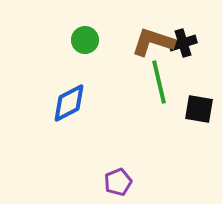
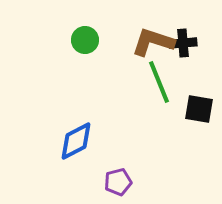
black cross: rotated 12 degrees clockwise
green line: rotated 9 degrees counterclockwise
blue diamond: moved 7 px right, 38 px down
purple pentagon: rotated 8 degrees clockwise
